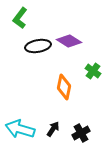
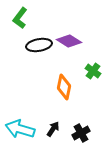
black ellipse: moved 1 px right, 1 px up
